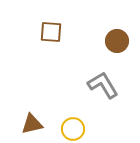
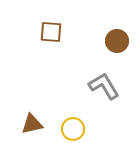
gray L-shape: moved 1 px right, 1 px down
